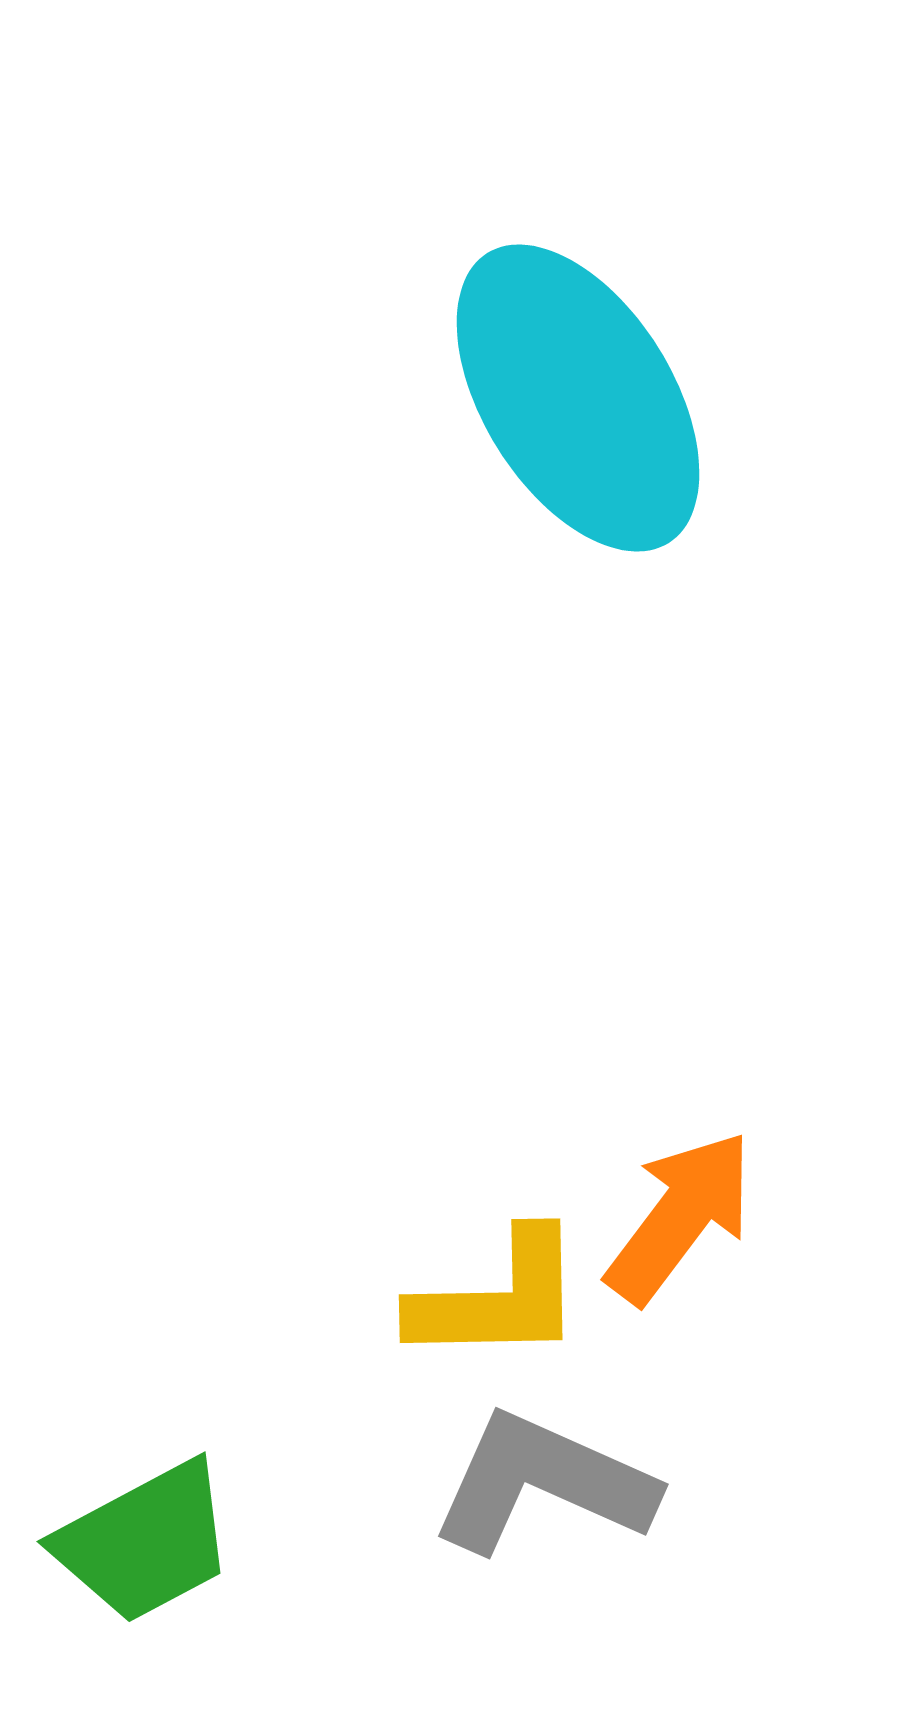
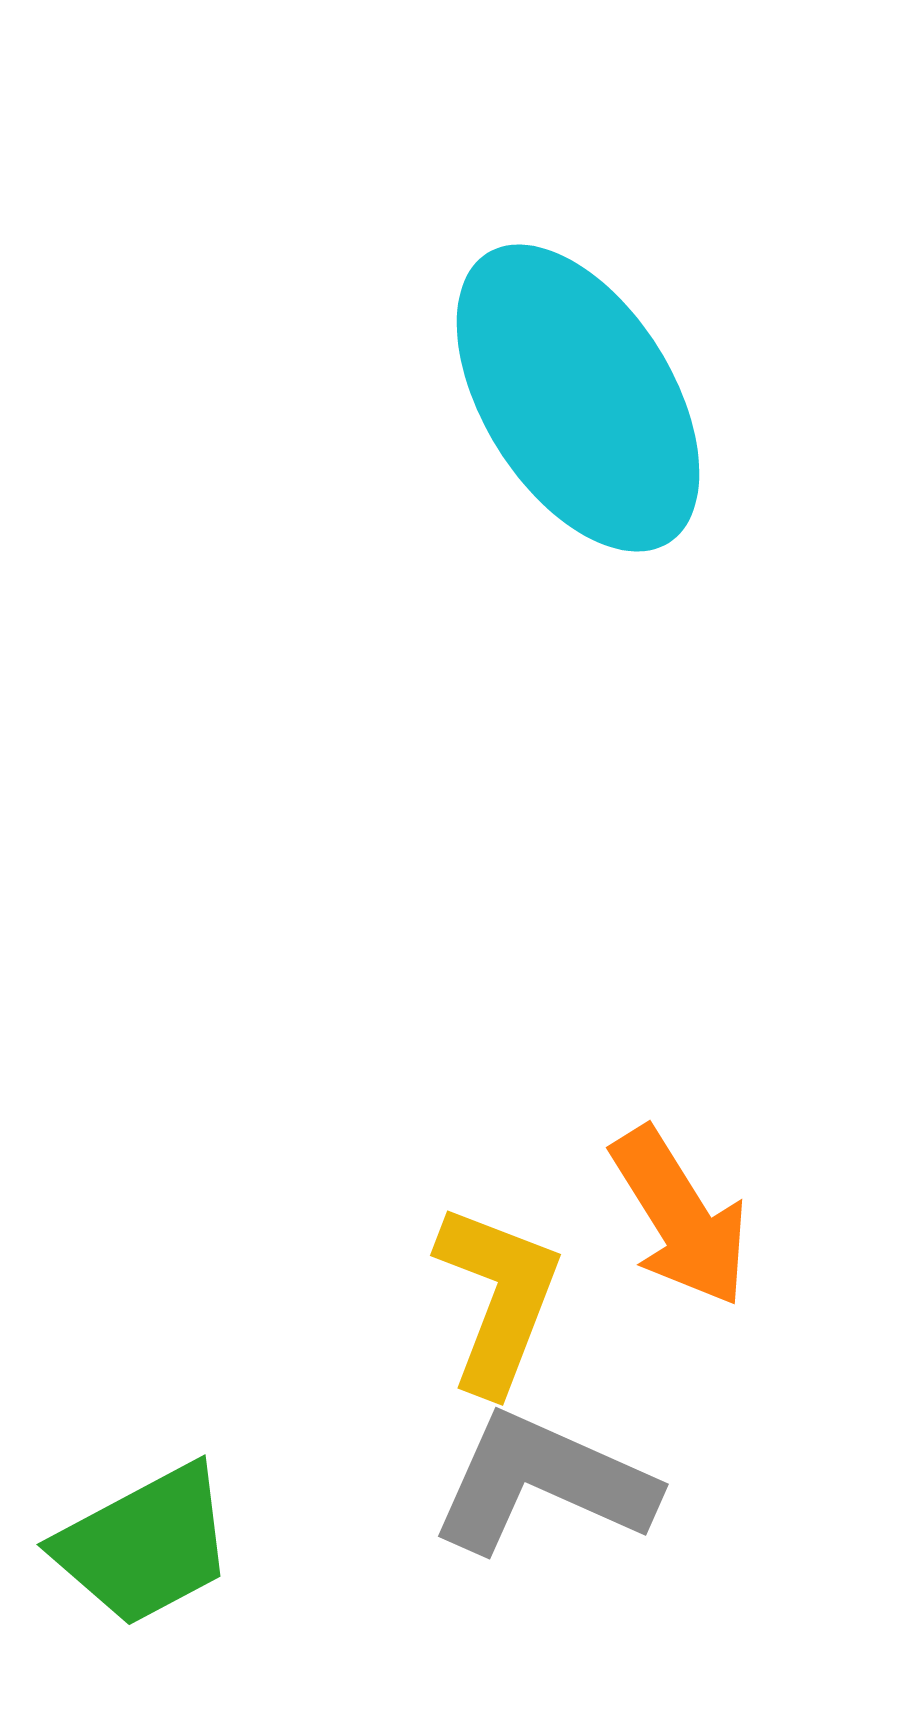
orange arrow: rotated 111 degrees clockwise
yellow L-shape: rotated 68 degrees counterclockwise
green trapezoid: moved 3 px down
